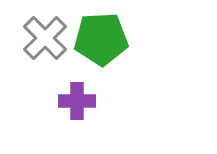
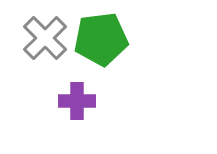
green pentagon: rotated 4 degrees counterclockwise
